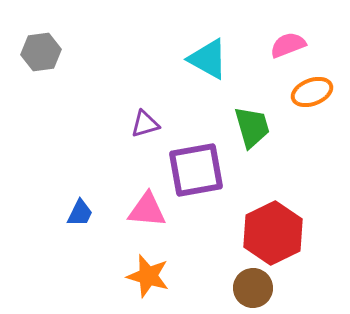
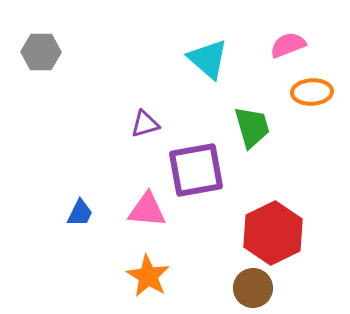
gray hexagon: rotated 9 degrees clockwise
cyan triangle: rotated 12 degrees clockwise
orange ellipse: rotated 18 degrees clockwise
orange star: rotated 15 degrees clockwise
